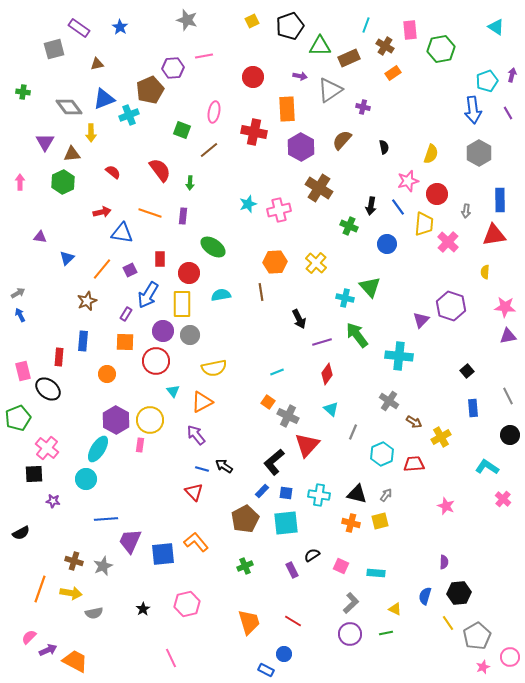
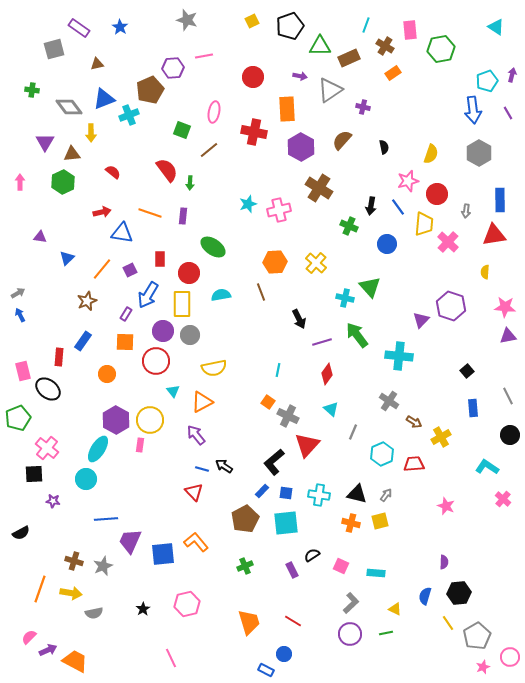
green cross at (23, 92): moved 9 px right, 2 px up
red semicircle at (160, 170): moved 7 px right
brown line at (261, 292): rotated 12 degrees counterclockwise
blue rectangle at (83, 341): rotated 30 degrees clockwise
cyan line at (277, 372): moved 1 px right, 2 px up; rotated 56 degrees counterclockwise
